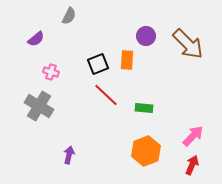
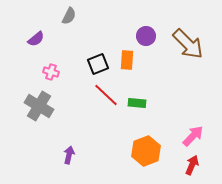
green rectangle: moved 7 px left, 5 px up
